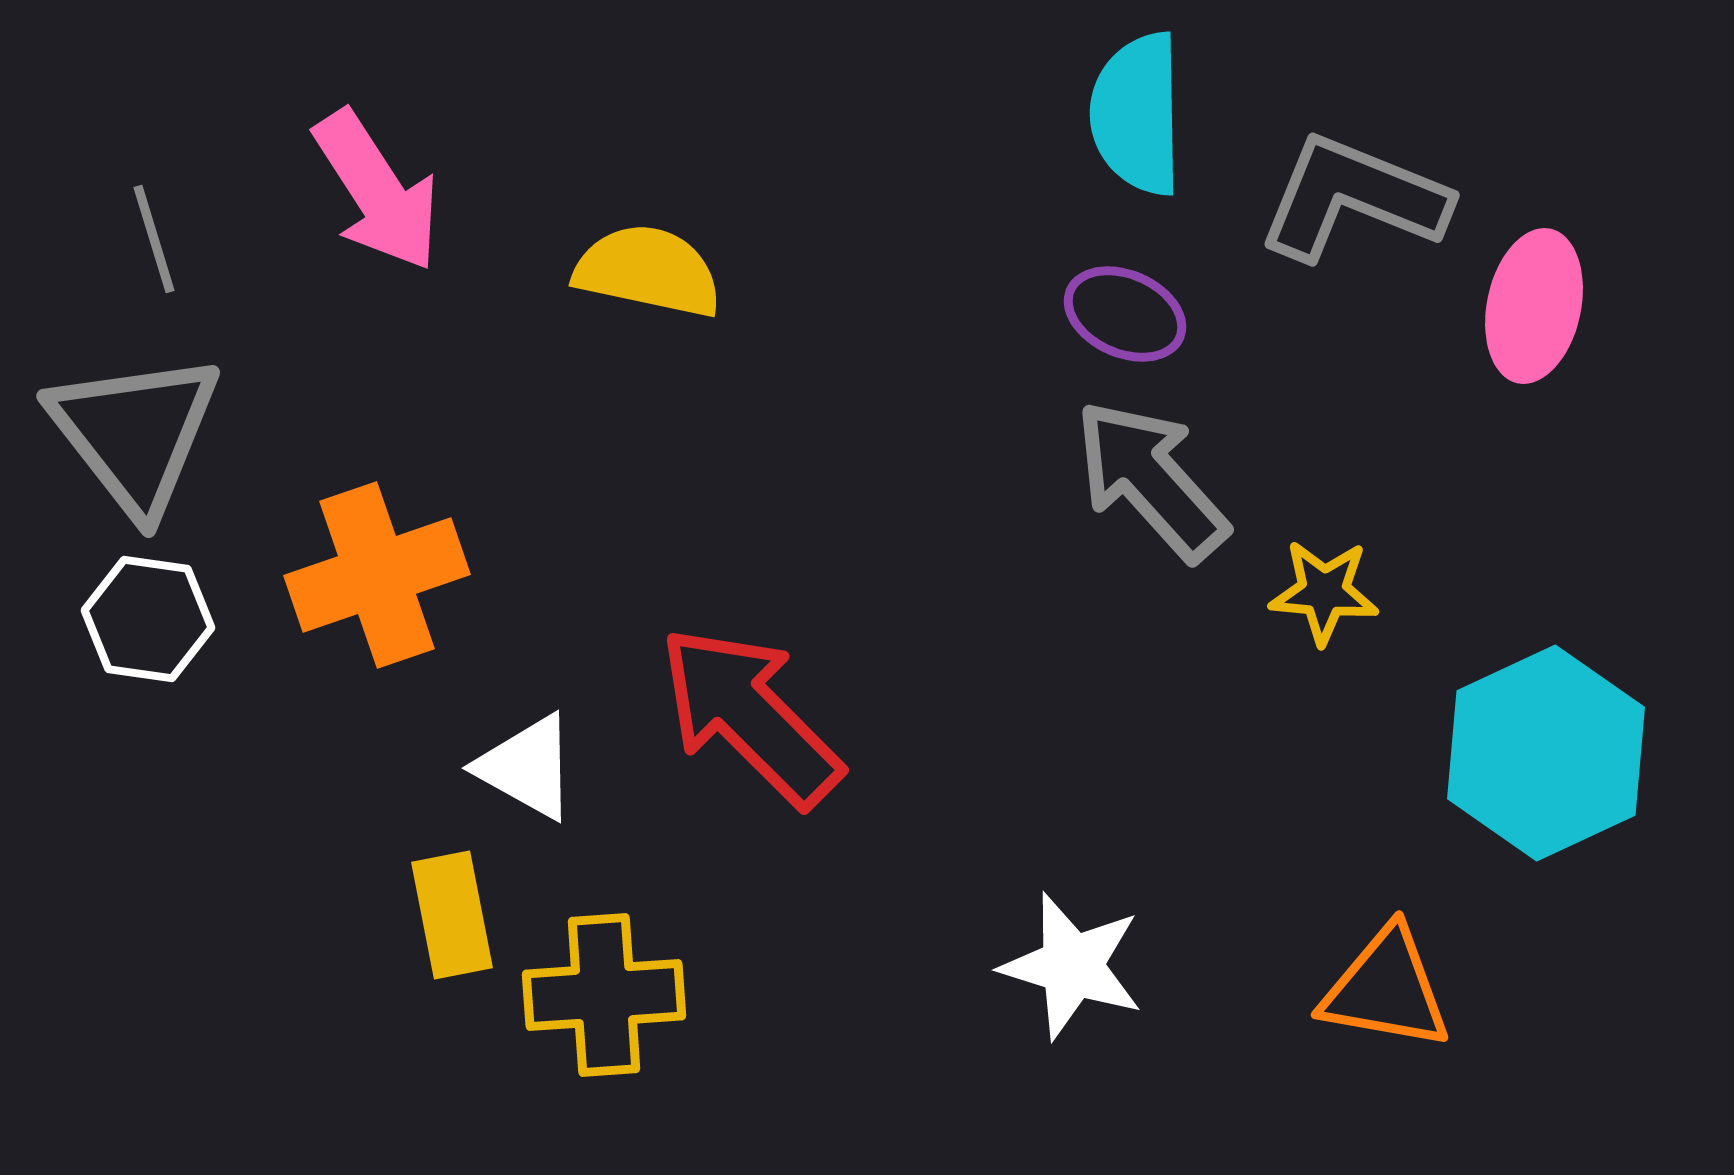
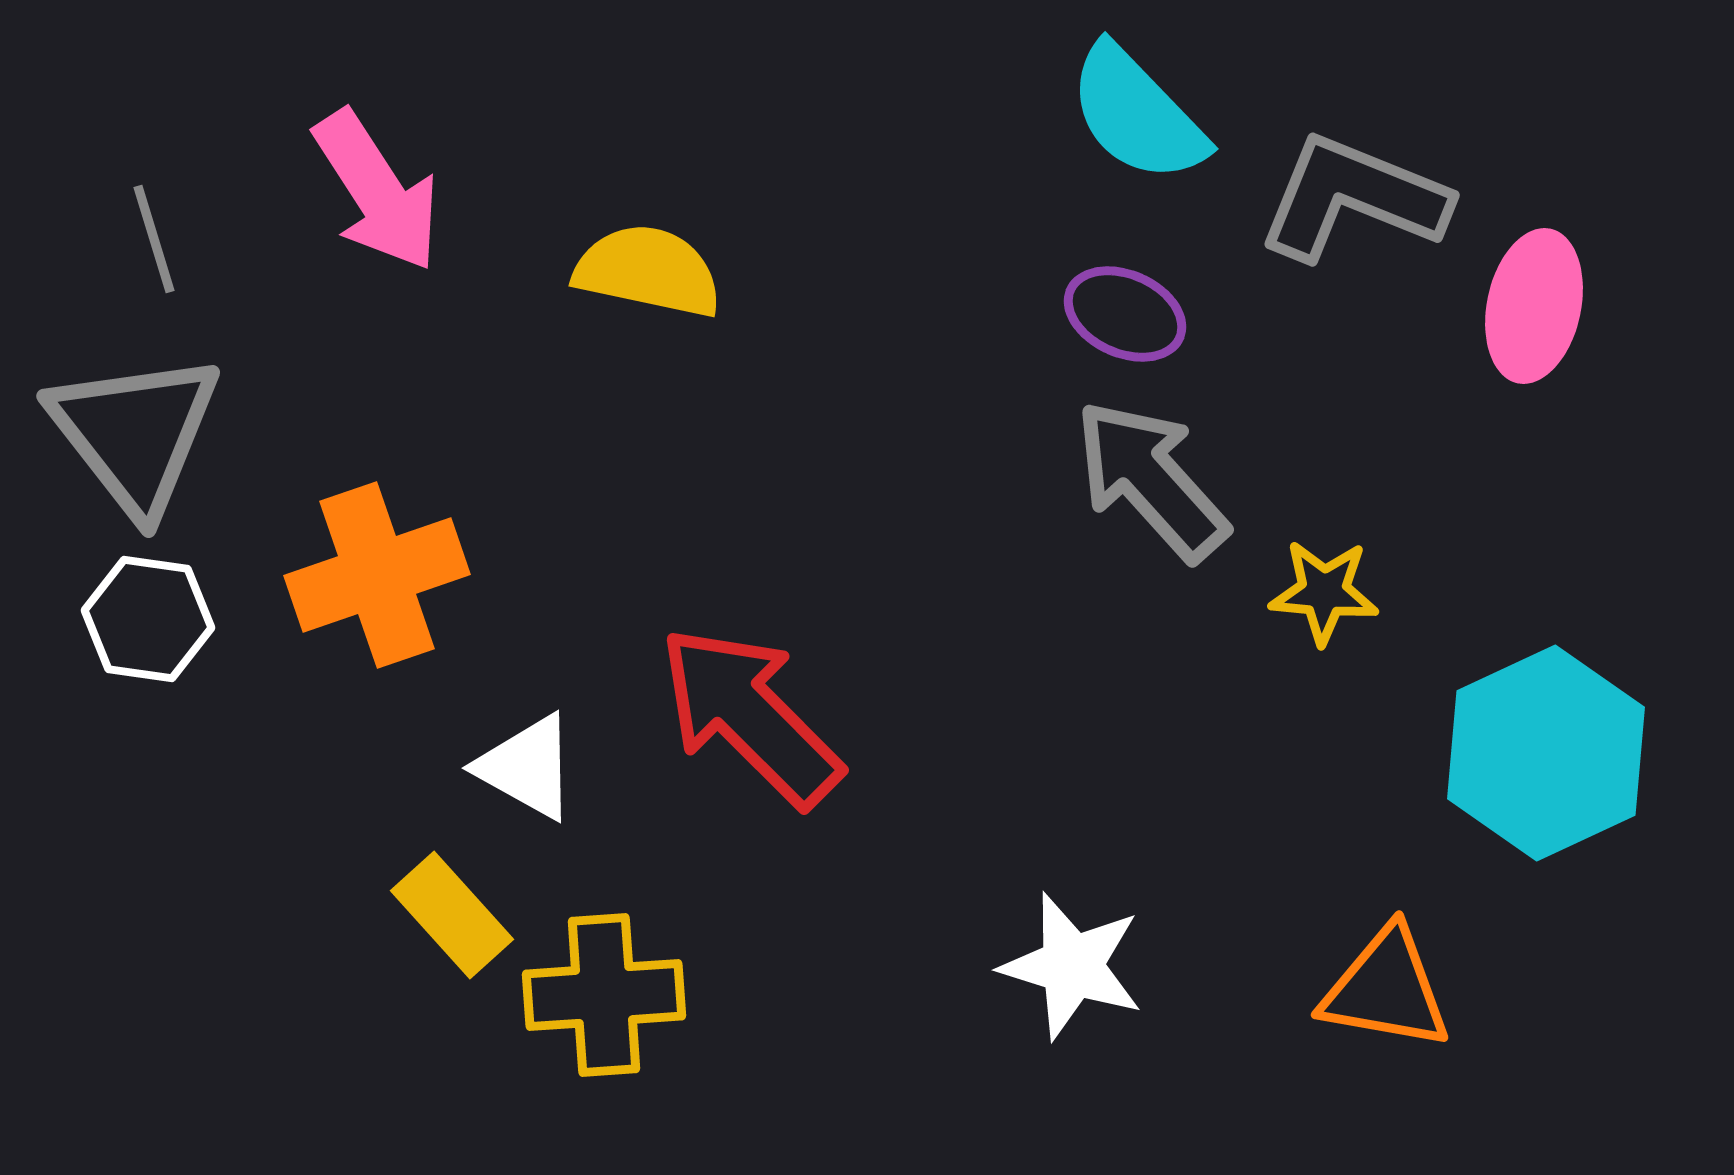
cyan semicircle: rotated 43 degrees counterclockwise
yellow rectangle: rotated 31 degrees counterclockwise
